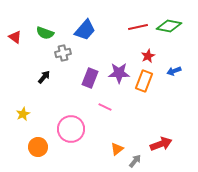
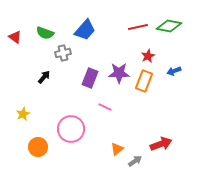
gray arrow: rotated 16 degrees clockwise
